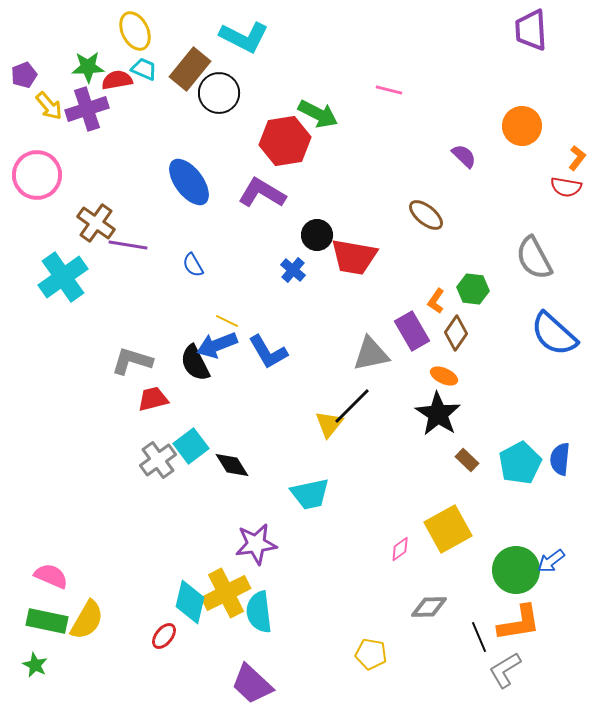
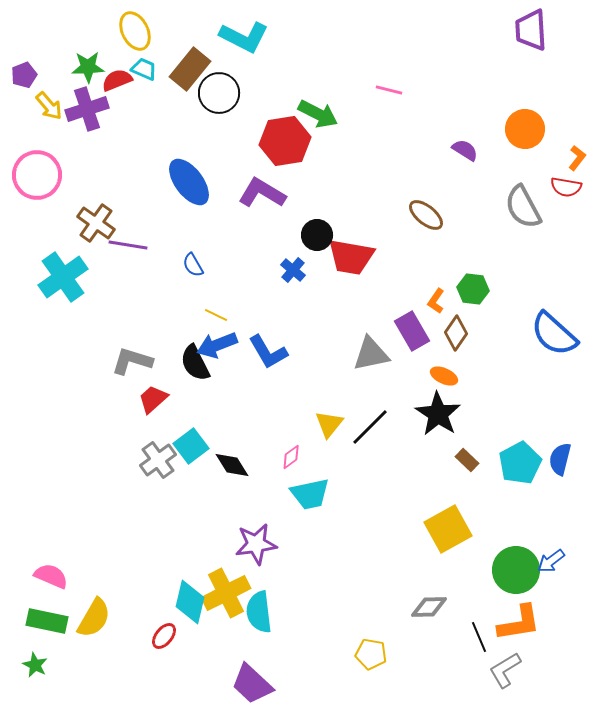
red semicircle at (117, 80): rotated 12 degrees counterclockwise
orange circle at (522, 126): moved 3 px right, 3 px down
purple semicircle at (464, 156): moved 1 px right, 6 px up; rotated 12 degrees counterclockwise
red trapezoid at (354, 257): moved 3 px left
gray semicircle at (534, 258): moved 11 px left, 51 px up
yellow line at (227, 321): moved 11 px left, 6 px up
red trapezoid at (153, 399): rotated 28 degrees counterclockwise
black line at (352, 406): moved 18 px right, 21 px down
blue semicircle at (560, 459): rotated 8 degrees clockwise
pink diamond at (400, 549): moved 109 px left, 92 px up
yellow semicircle at (87, 620): moved 7 px right, 2 px up
